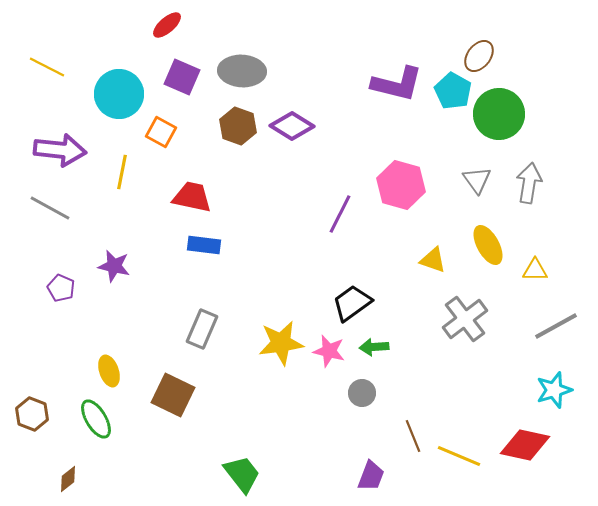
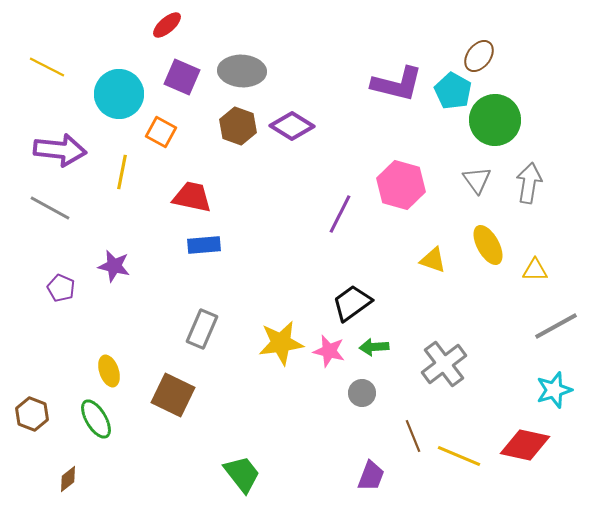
green circle at (499, 114): moved 4 px left, 6 px down
blue rectangle at (204, 245): rotated 12 degrees counterclockwise
gray cross at (465, 319): moved 21 px left, 45 px down
